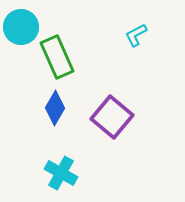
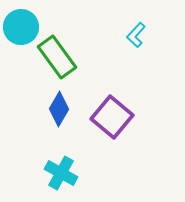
cyan L-shape: rotated 20 degrees counterclockwise
green rectangle: rotated 12 degrees counterclockwise
blue diamond: moved 4 px right, 1 px down
